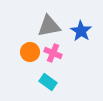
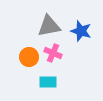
blue star: rotated 15 degrees counterclockwise
orange circle: moved 1 px left, 5 px down
cyan rectangle: rotated 36 degrees counterclockwise
